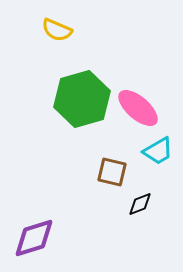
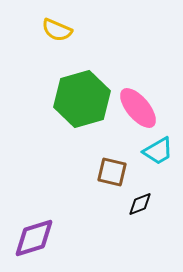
pink ellipse: rotated 9 degrees clockwise
